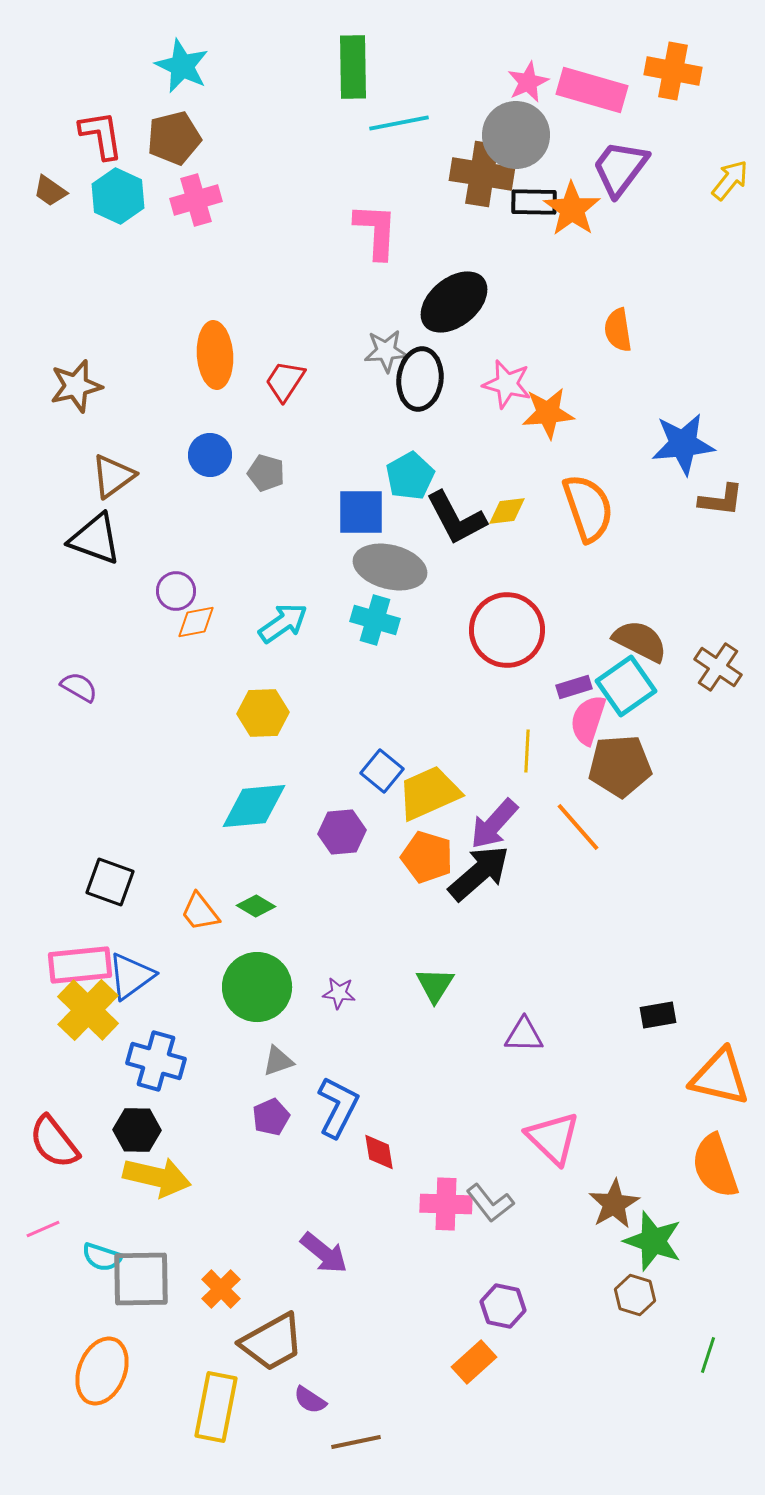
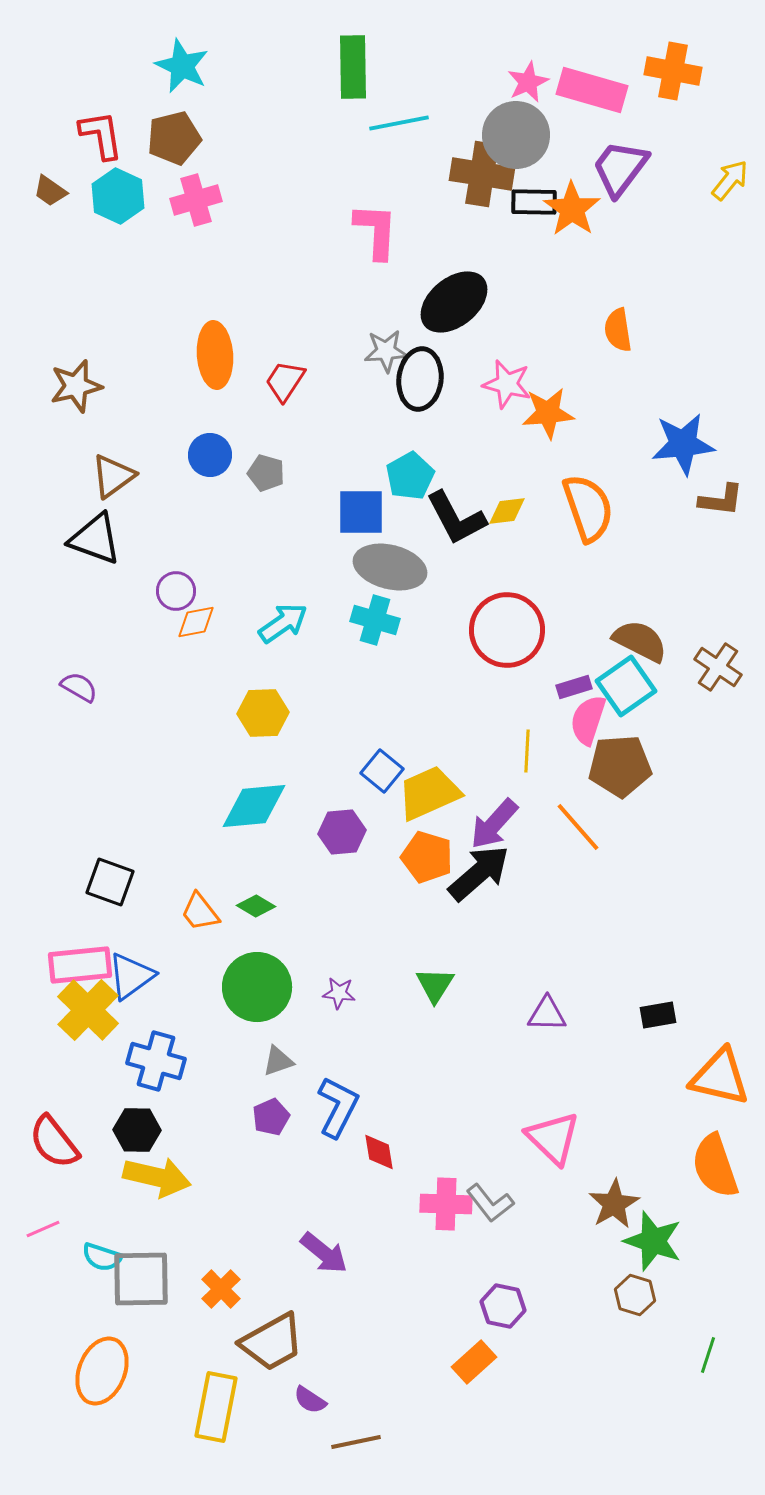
purple triangle at (524, 1035): moved 23 px right, 21 px up
